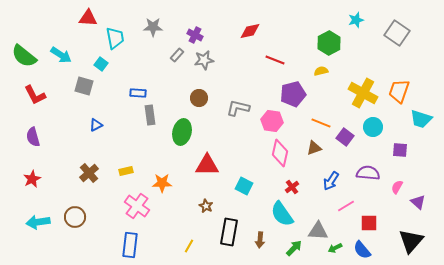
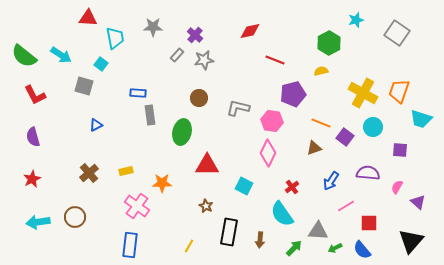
purple cross at (195, 35): rotated 14 degrees clockwise
pink diamond at (280, 153): moved 12 px left; rotated 12 degrees clockwise
